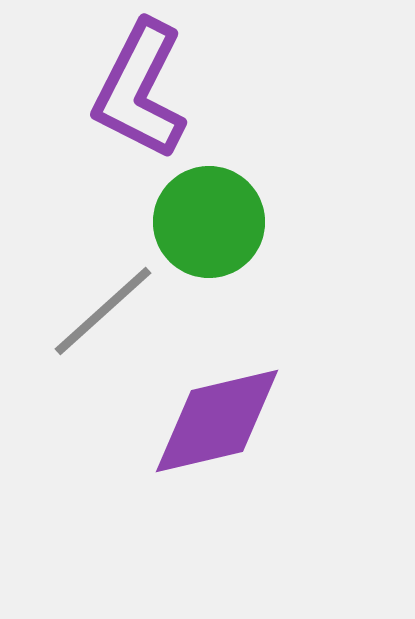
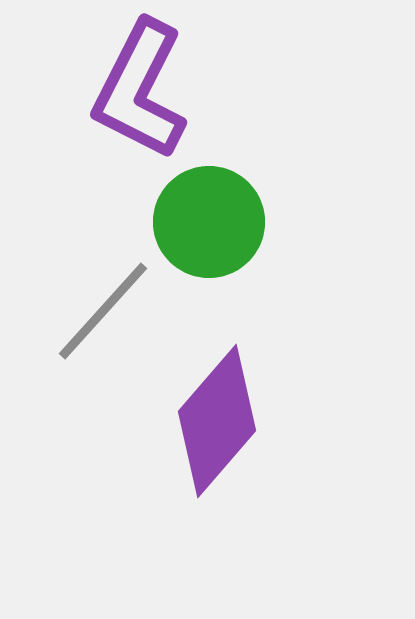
gray line: rotated 6 degrees counterclockwise
purple diamond: rotated 36 degrees counterclockwise
